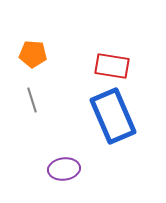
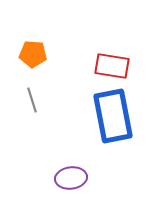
blue rectangle: rotated 12 degrees clockwise
purple ellipse: moved 7 px right, 9 px down
